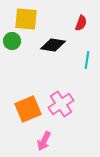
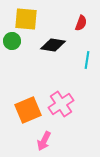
orange square: moved 1 px down
